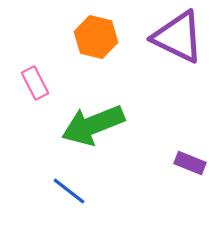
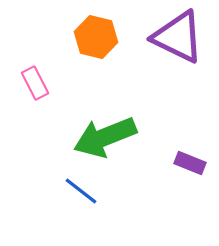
green arrow: moved 12 px right, 12 px down
blue line: moved 12 px right
